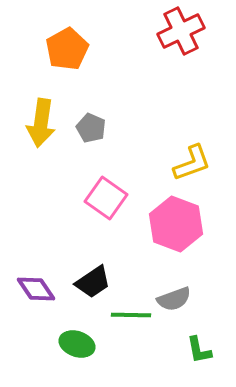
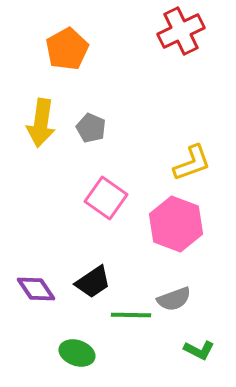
green ellipse: moved 9 px down
green L-shape: rotated 52 degrees counterclockwise
